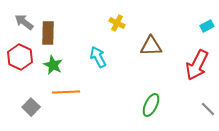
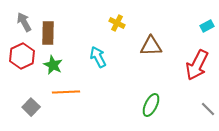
gray arrow: rotated 24 degrees clockwise
red hexagon: moved 2 px right, 1 px up; rotated 10 degrees clockwise
